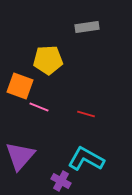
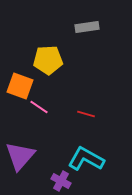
pink line: rotated 12 degrees clockwise
